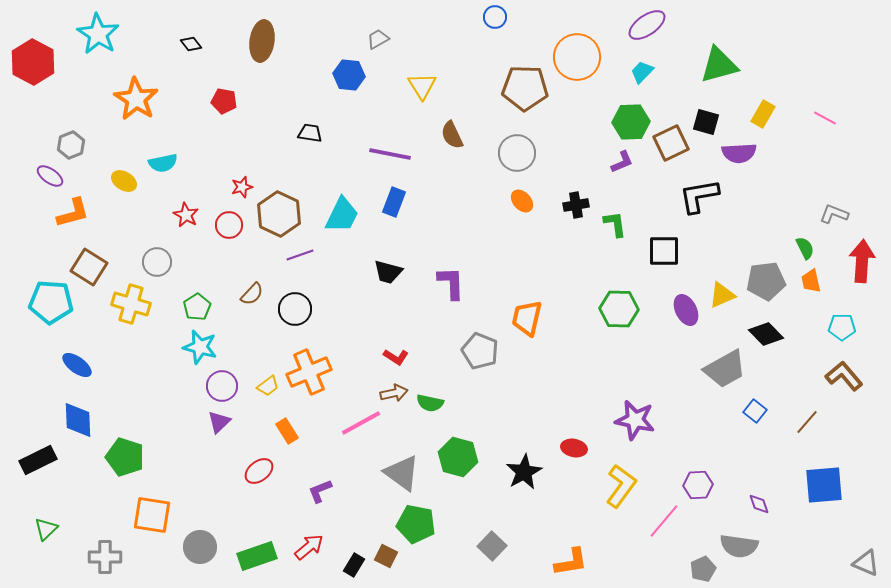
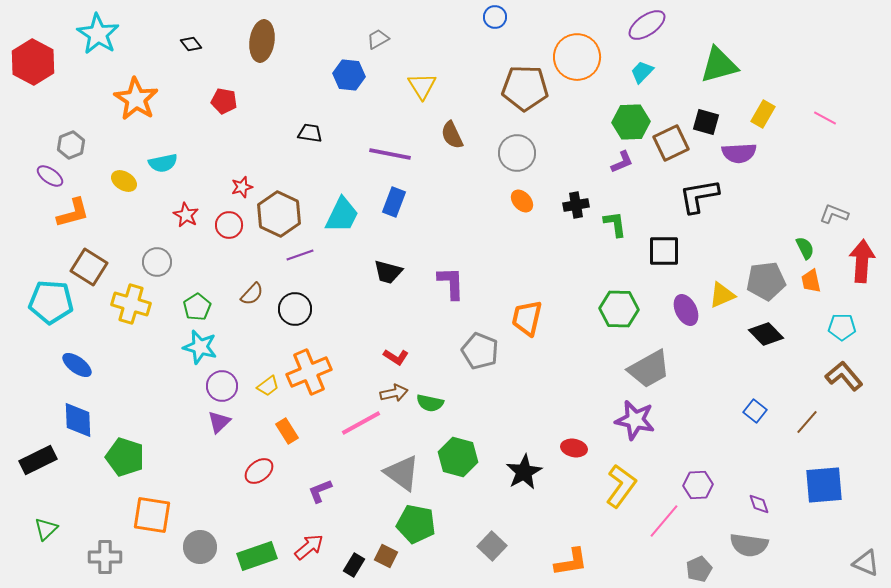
gray trapezoid at (725, 369): moved 76 px left
gray semicircle at (739, 546): moved 10 px right, 1 px up
gray pentagon at (703, 569): moved 4 px left
